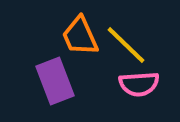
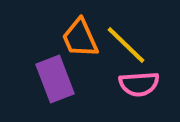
orange trapezoid: moved 2 px down
purple rectangle: moved 2 px up
